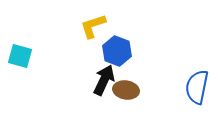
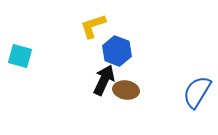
blue semicircle: moved 5 px down; rotated 20 degrees clockwise
